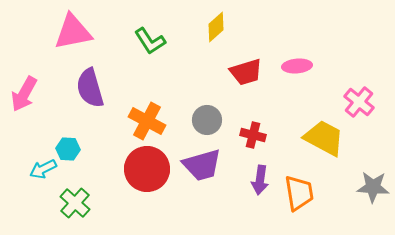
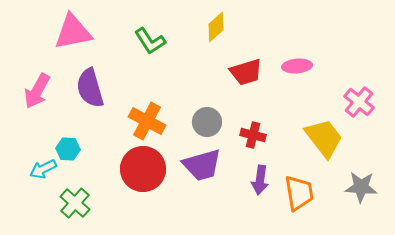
pink arrow: moved 13 px right, 3 px up
gray circle: moved 2 px down
yellow trapezoid: rotated 24 degrees clockwise
red circle: moved 4 px left
gray star: moved 12 px left
